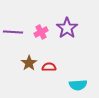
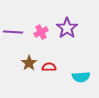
cyan semicircle: moved 3 px right, 8 px up
